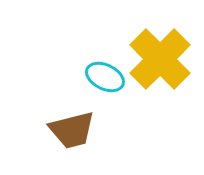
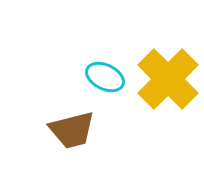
yellow cross: moved 8 px right, 20 px down
